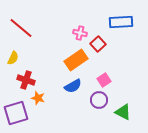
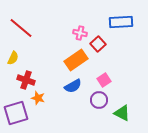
green triangle: moved 1 px left, 1 px down
